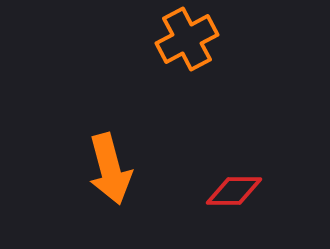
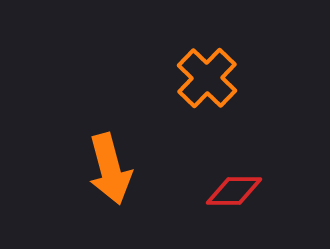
orange cross: moved 20 px right, 39 px down; rotated 18 degrees counterclockwise
